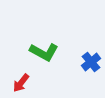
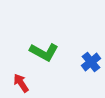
red arrow: rotated 108 degrees clockwise
